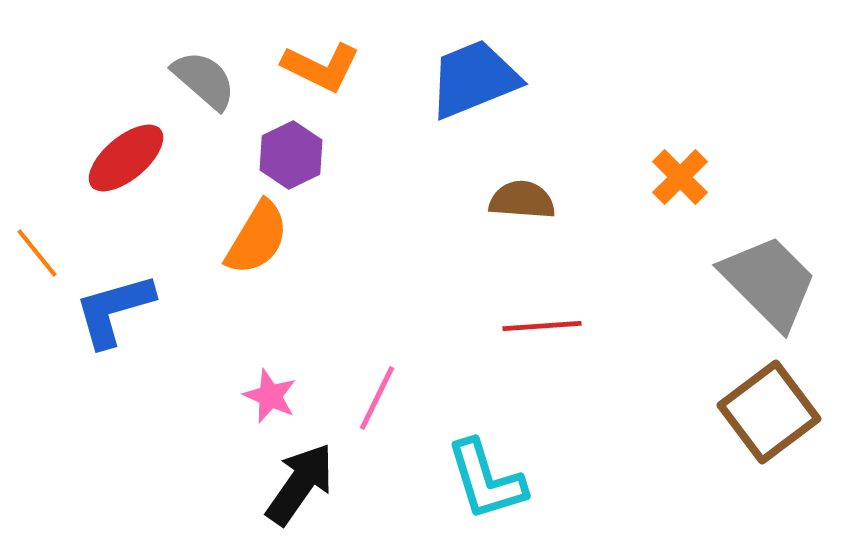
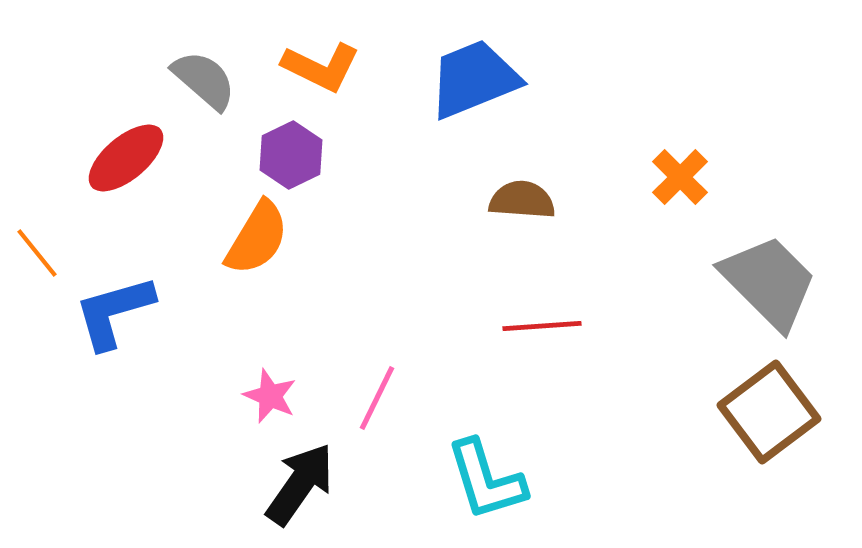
blue L-shape: moved 2 px down
